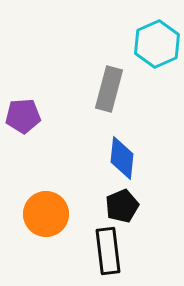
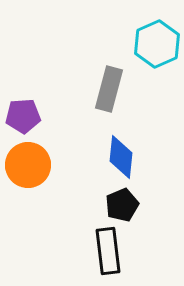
blue diamond: moved 1 px left, 1 px up
black pentagon: moved 1 px up
orange circle: moved 18 px left, 49 px up
